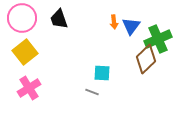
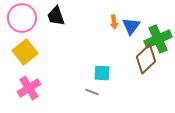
black trapezoid: moved 3 px left, 3 px up
